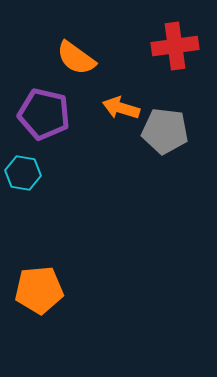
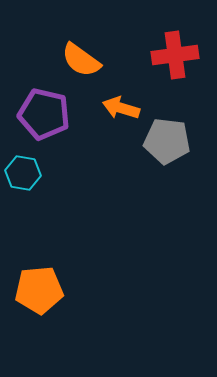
red cross: moved 9 px down
orange semicircle: moved 5 px right, 2 px down
gray pentagon: moved 2 px right, 10 px down
